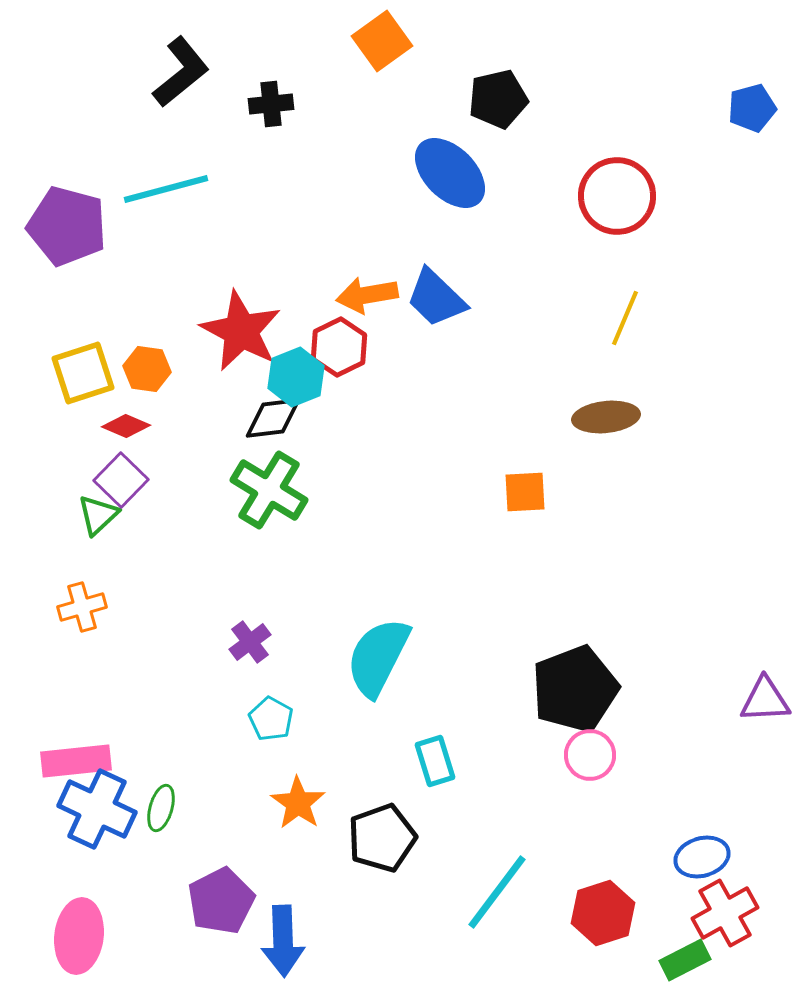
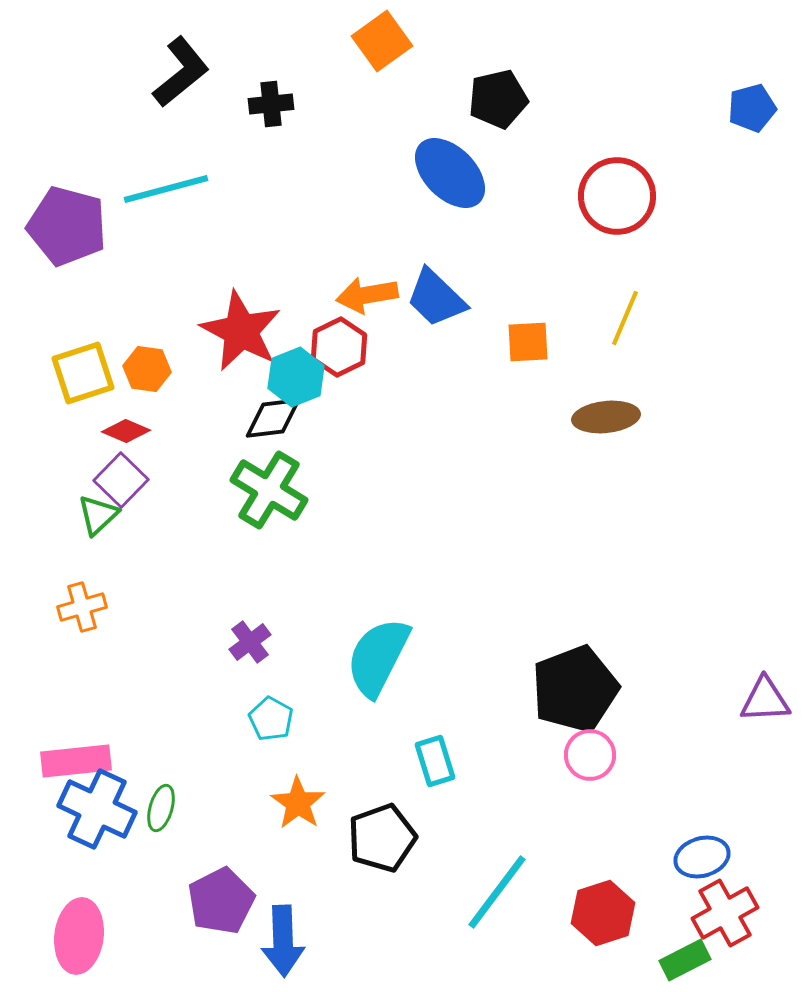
red diamond at (126, 426): moved 5 px down
orange square at (525, 492): moved 3 px right, 150 px up
